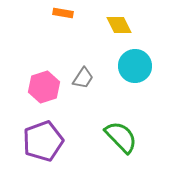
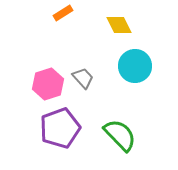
orange rectangle: rotated 42 degrees counterclockwise
gray trapezoid: rotated 75 degrees counterclockwise
pink hexagon: moved 4 px right, 3 px up
green semicircle: moved 1 px left, 2 px up
purple pentagon: moved 17 px right, 13 px up
